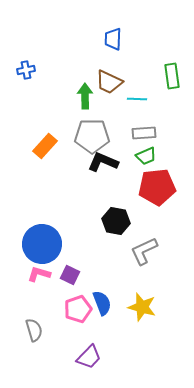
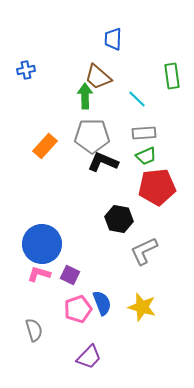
brown trapezoid: moved 11 px left, 5 px up; rotated 16 degrees clockwise
cyan line: rotated 42 degrees clockwise
black hexagon: moved 3 px right, 2 px up
